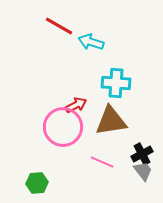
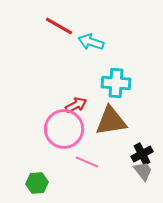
pink circle: moved 1 px right, 2 px down
pink line: moved 15 px left
